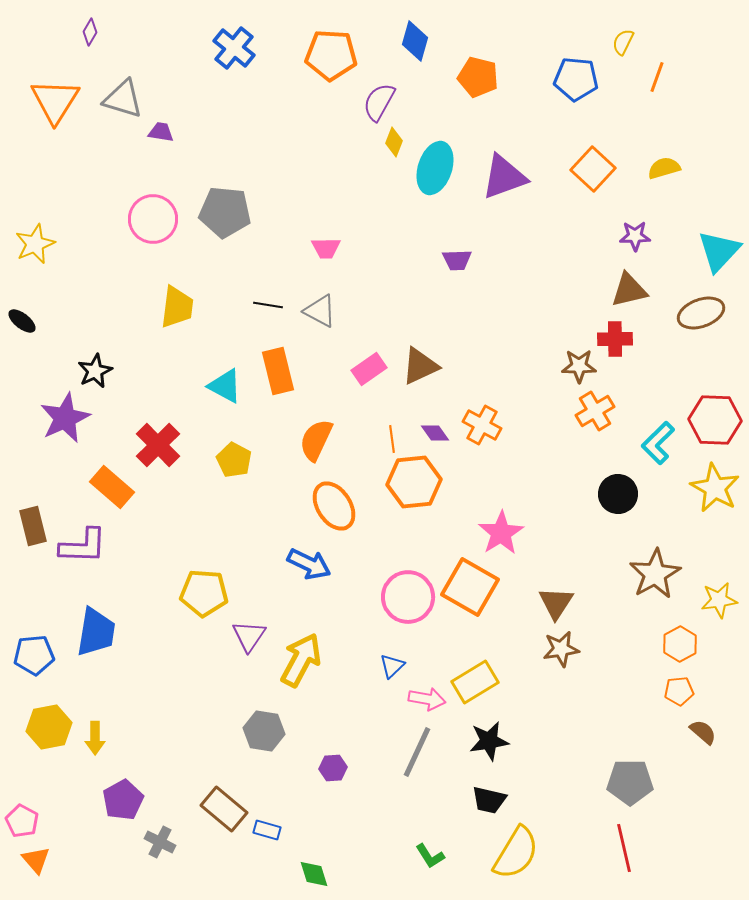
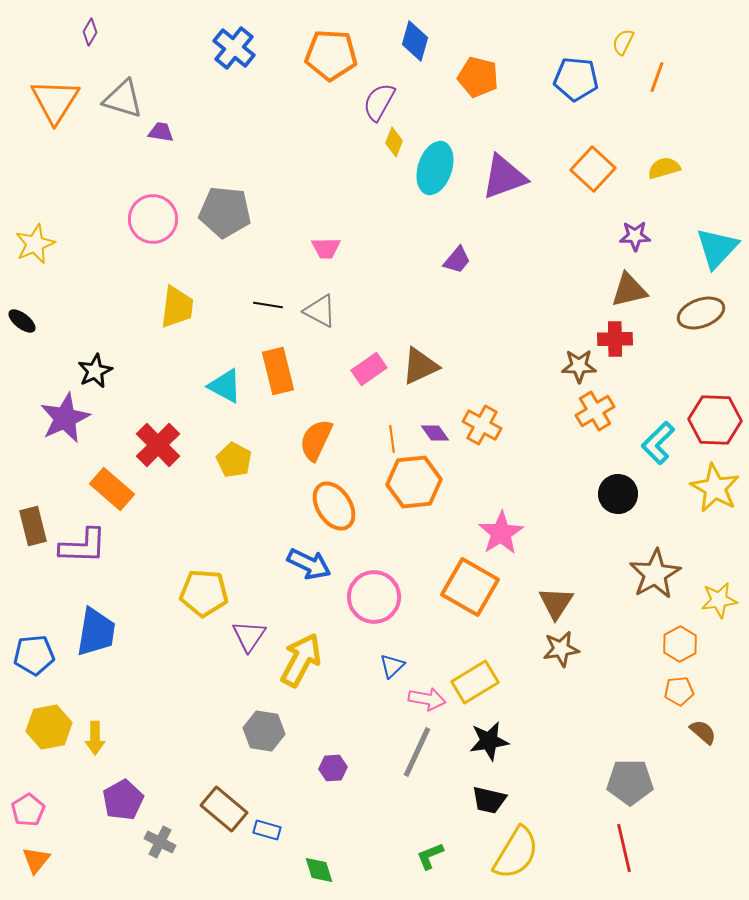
cyan triangle at (719, 251): moved 2 px left, 3 px up
purple trapezoid at (457, 260): rotated 48 degrees counterclockwise
orange rectangle at (112, 487): moved 2 px down
pink circle at (408, 597): moved 34 px left
pink pentagon at (22, 821): moved 6 px right, 11 px up; rotated 12 degrees clockwise
green L-shape at (430, 856): rotated 100 degrees clockwise
orange triangle at (36, 860): rotated 20 degrees clockwise
green diamond at (314, 874): moved 5 px right, 4 px up
